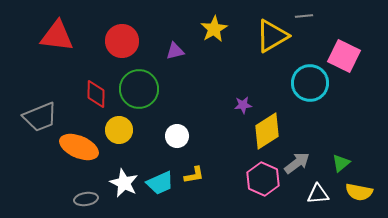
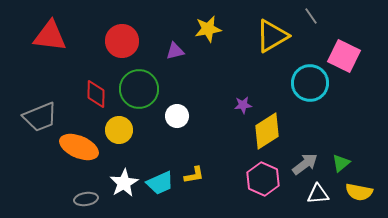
gray line: moved 7 px right; rotated 60 degrees clockwise
yellow star: moved 6 px left; rotated 20 degrees clockwise
red triangle: moved 7 px left
white circle: moved 20 px up
gray arrow: moved 8 px right, 1 px down
white star: rotated 16 degrees clockwise
